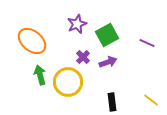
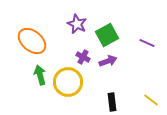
purple star: rotated 24 degrees counterclockwise
purple cross: rotated 16 degrees counterclockwise
purple arrow: moved 1 px up
